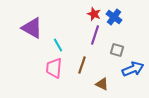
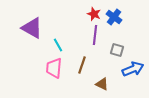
purple line: rotated 12 degrees counterclockwise
